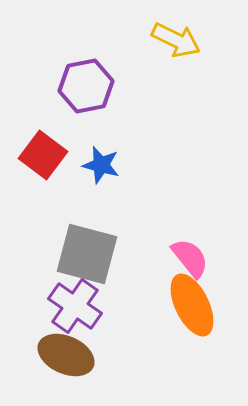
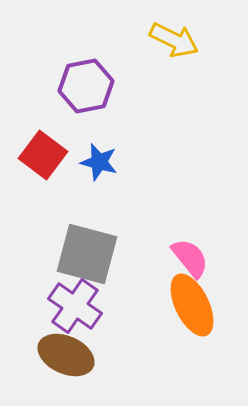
yellow arrow: moved 2 px left
blue star: moved 2 px left, 3 px up
